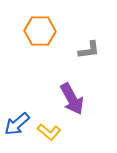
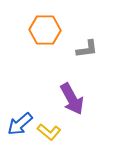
orange hexagon: moved 5 px right, 1 px up
gray L-shape: moved 2 px left, 1 px up
blue arrow: moved 3 px right
